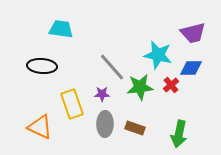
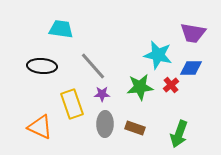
purple trapezoid: rotated 24 degrees clockwise
gray line: moved 19 px left, 1 px up
green arrow: rotated 8 degrees clockwise
